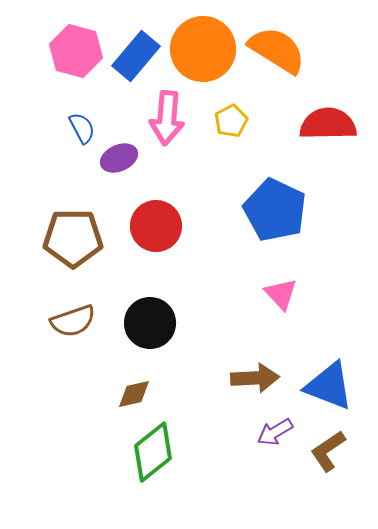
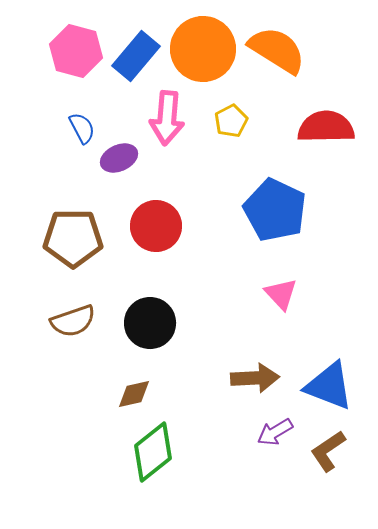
red semicircle: moved 2 px left, 3 px down
